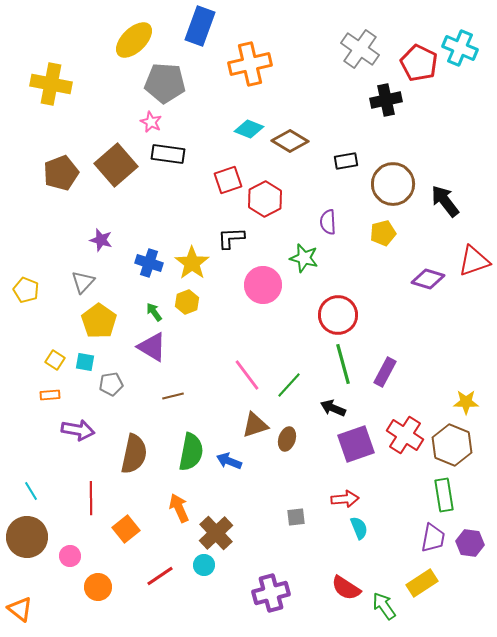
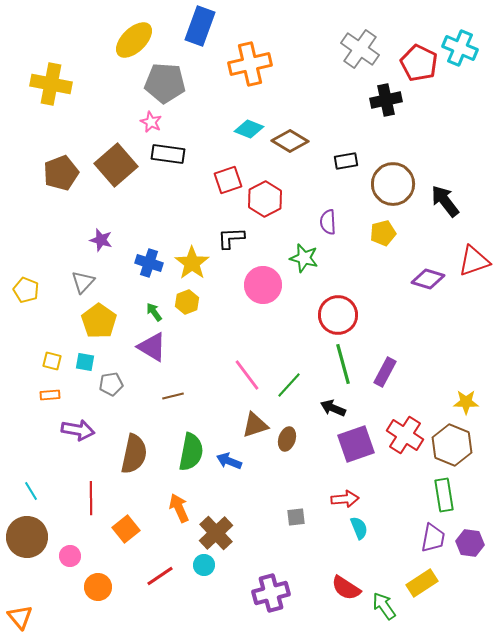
yellow square at (55, 360): moved 3 px left, 1 px down; rotated 18 degrees counterclockwise
orange triangle at (20, 609): moved 8 px down; rotated 12 degrees clockwise
